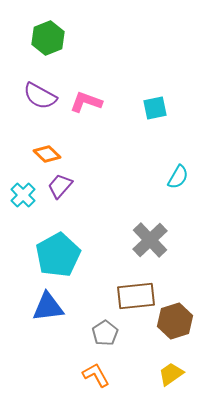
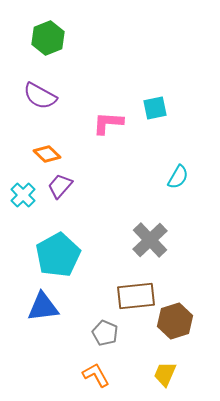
pink L-shape: moved 22 px right, 21 px down; rotated 16 degrees counterclockwise
blue triangle: moved 5 px left
gray pentagon: rotated 15 degrees counterclockwise
yellow trapezoid: moved 6 px left; rotated 32 degrees counterclockwise
